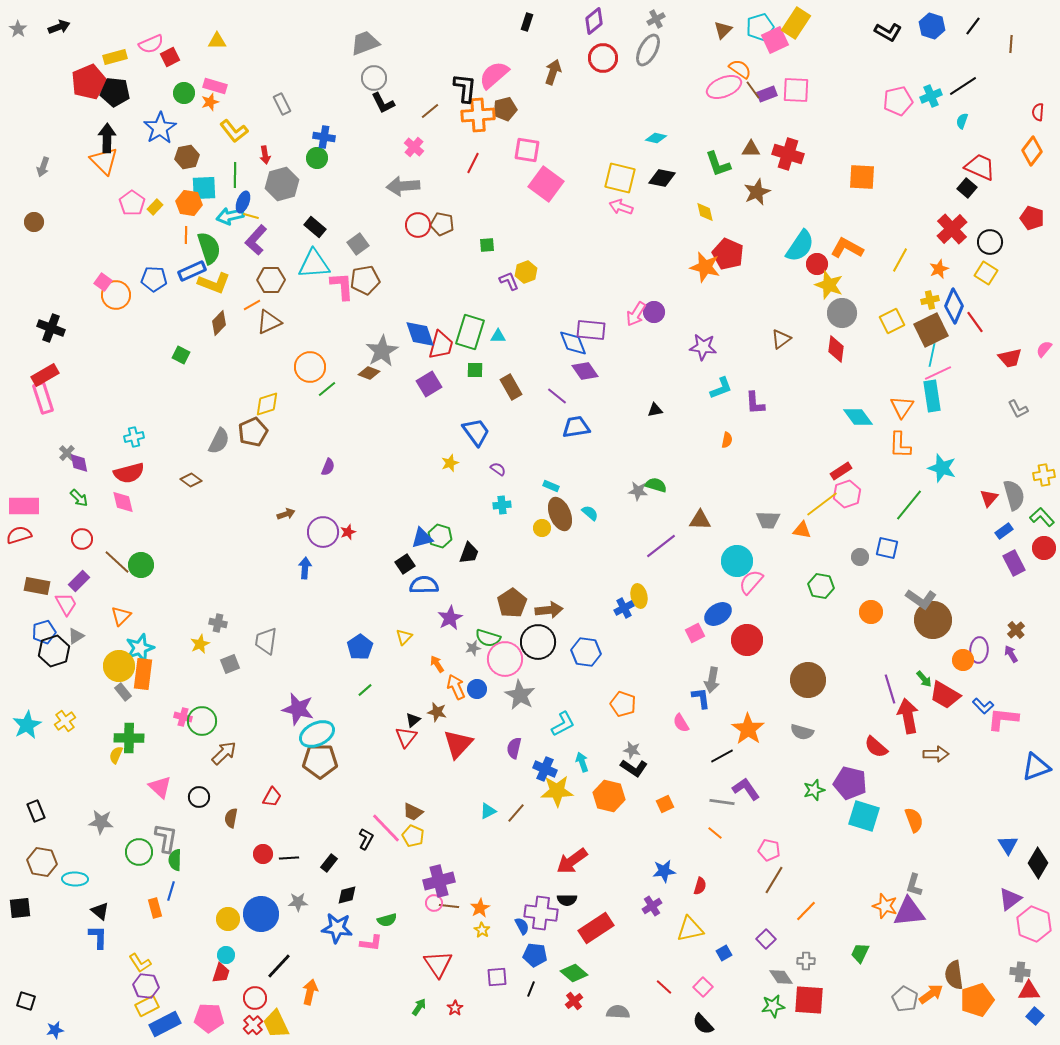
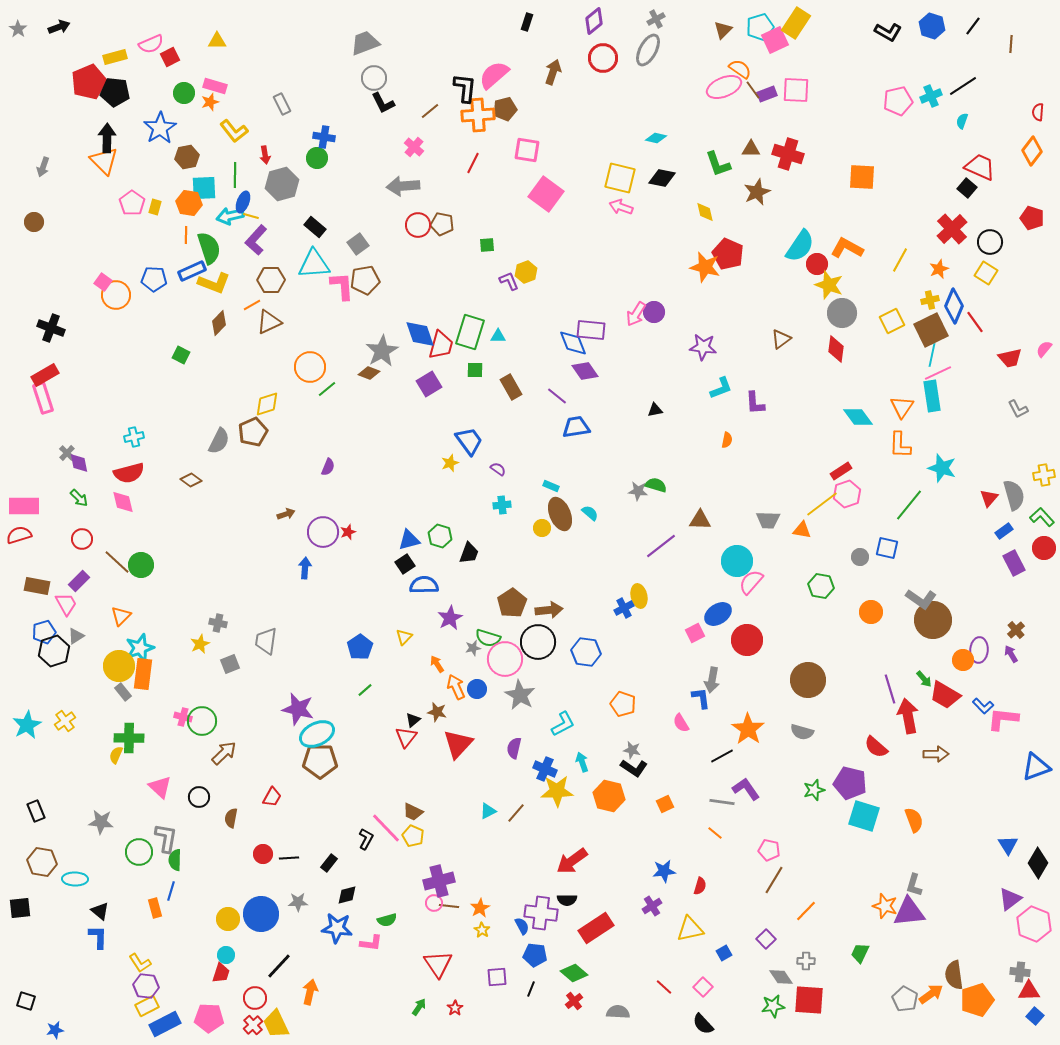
pink square at (546, 184): moved 10 px down
yellow rectangle at (155, 207): rotated 28 degrees counterclockwise
blue trapezoid at (476, 432): moved 7 px left, 9 px down
blue triangle at (422, 538): moved 13 px left, 2 px down
